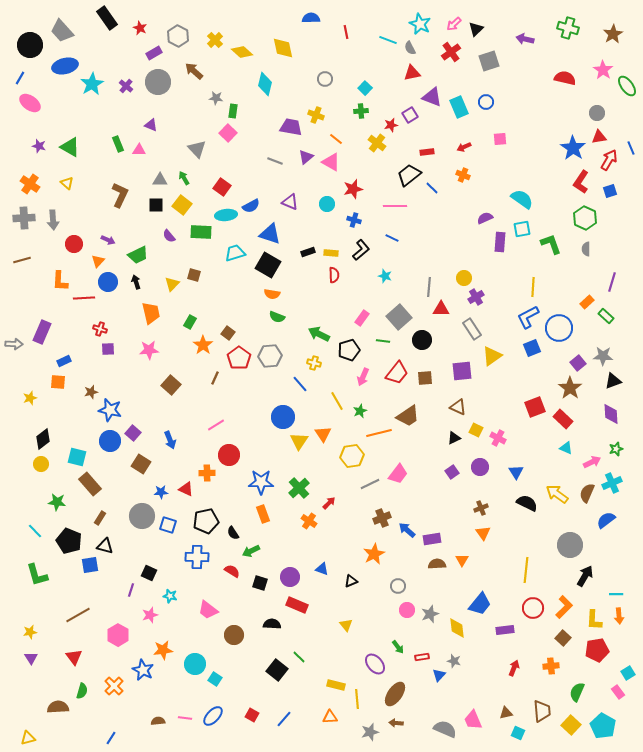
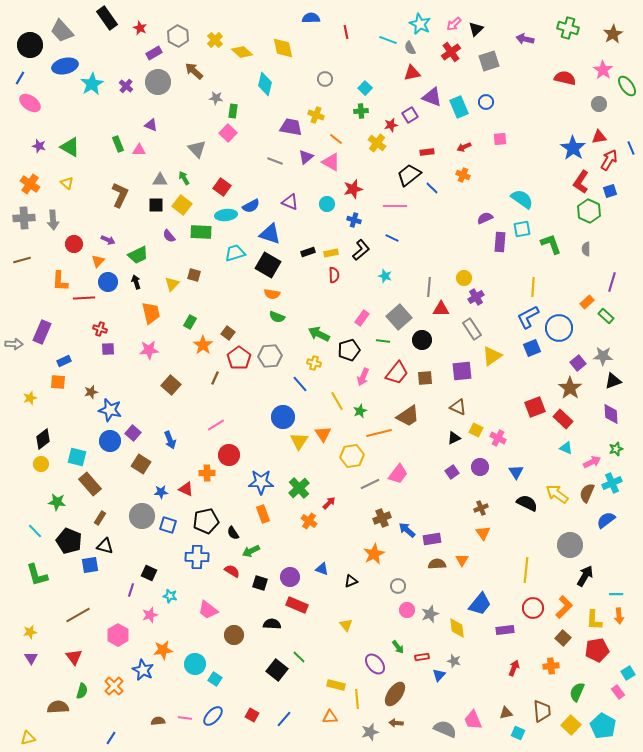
gray circle at (597, 113): moved 2 px right, 9 px up
green hexagon at (585, 218): moved 4 px right, 7 px up
yellow rectangle at (331, 253): rotated 16 degrees counterclockwise
